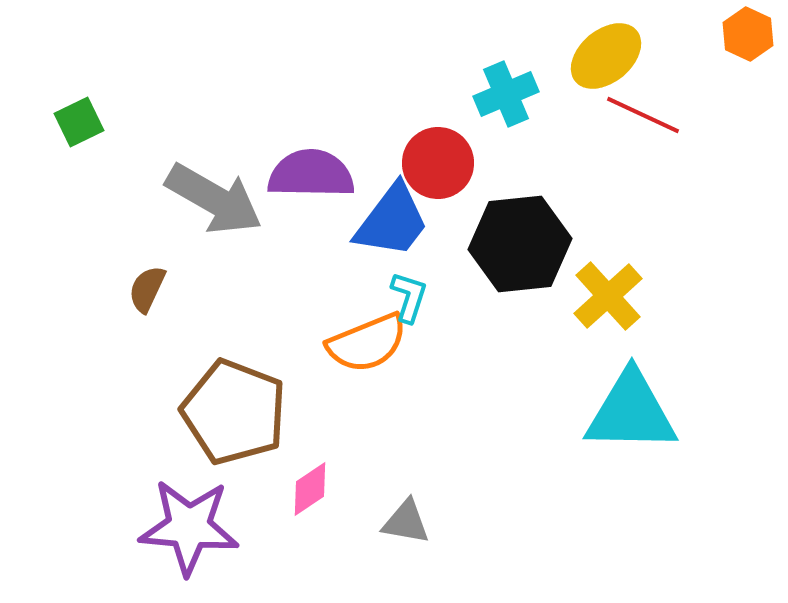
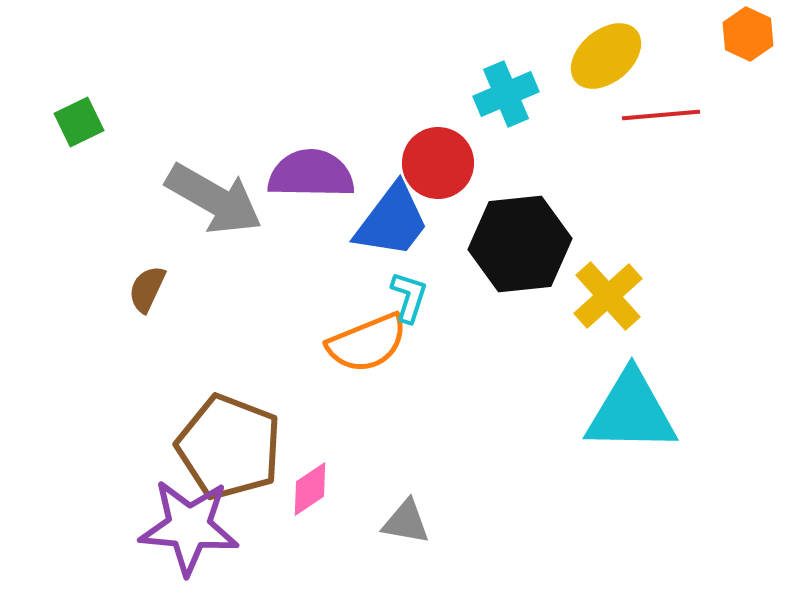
red line: moved 18 px right; rotated 30 degrees counterclockwise
brown pentagon: moved 5 px left, 35 px down
